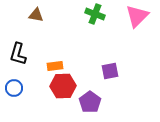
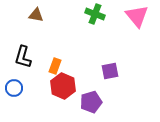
pink triangle: rotated 25 degrees counterclockwise
black L-shape: moved 5 px right, 3 px down
orange rectangle: rotated 63 degrees counterclockwise
red hexagon: rotated 25 degrees clockwise
purple pentagon: moved 1 px right; rotated 20 degrees clockwise
